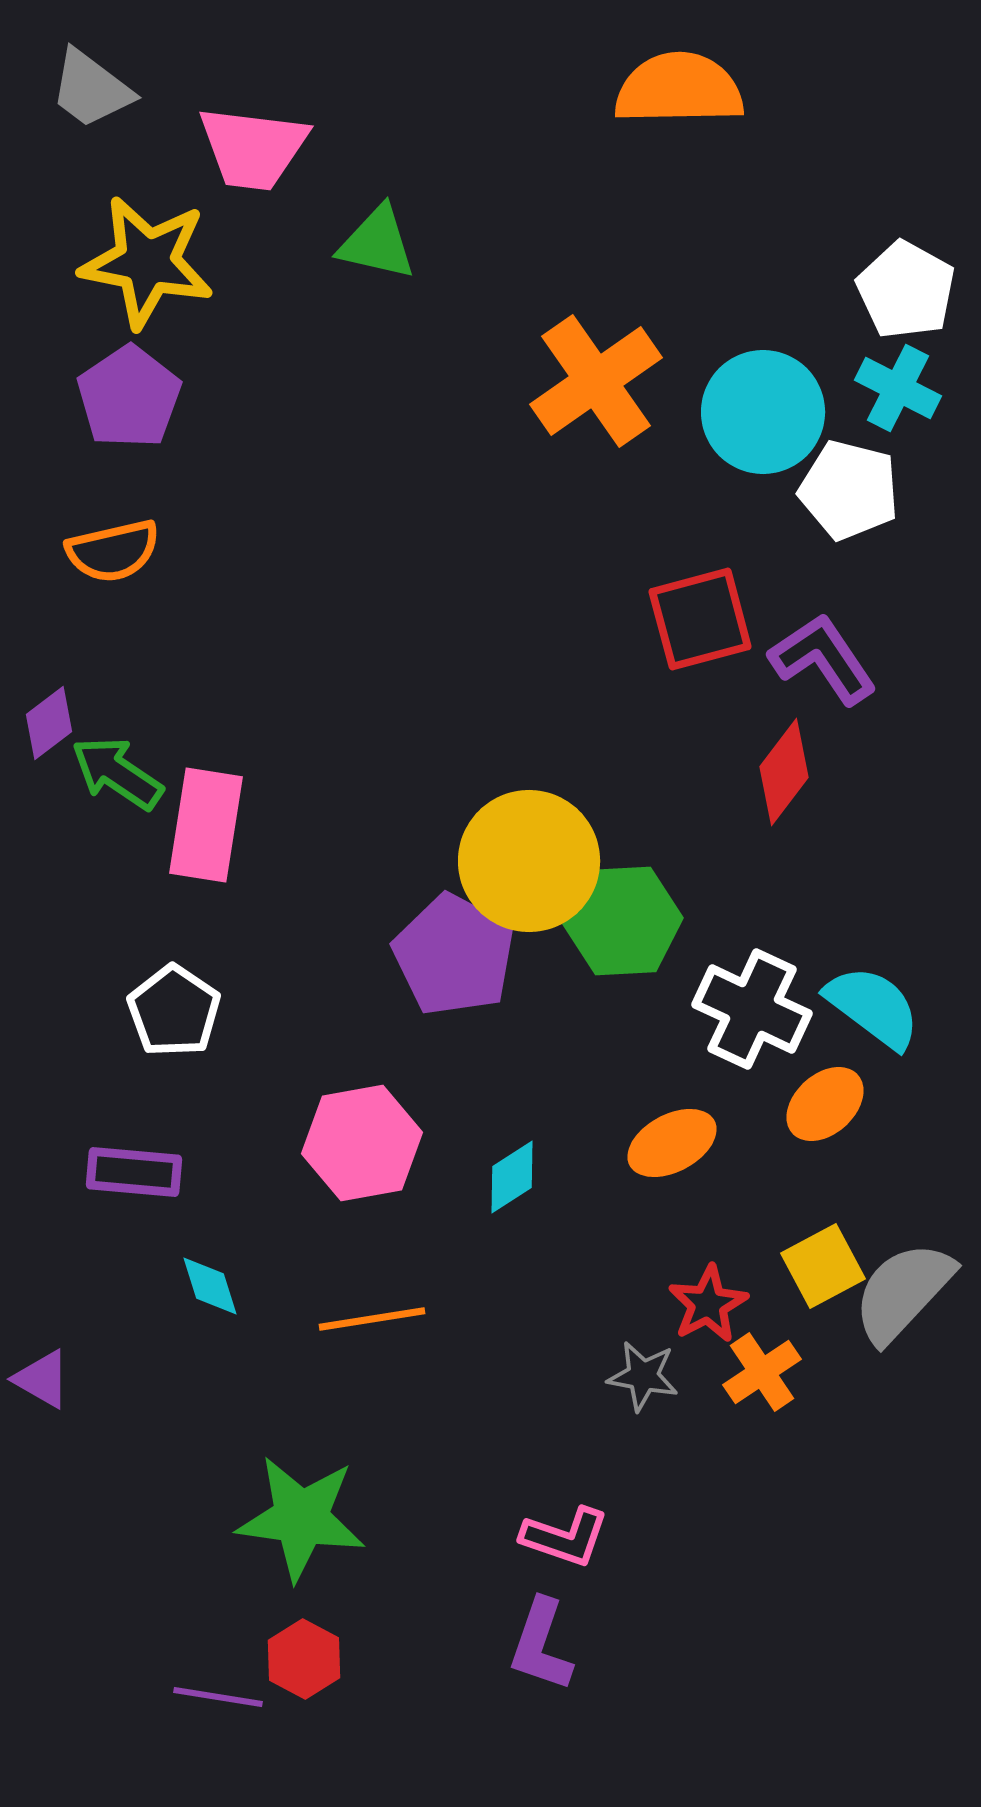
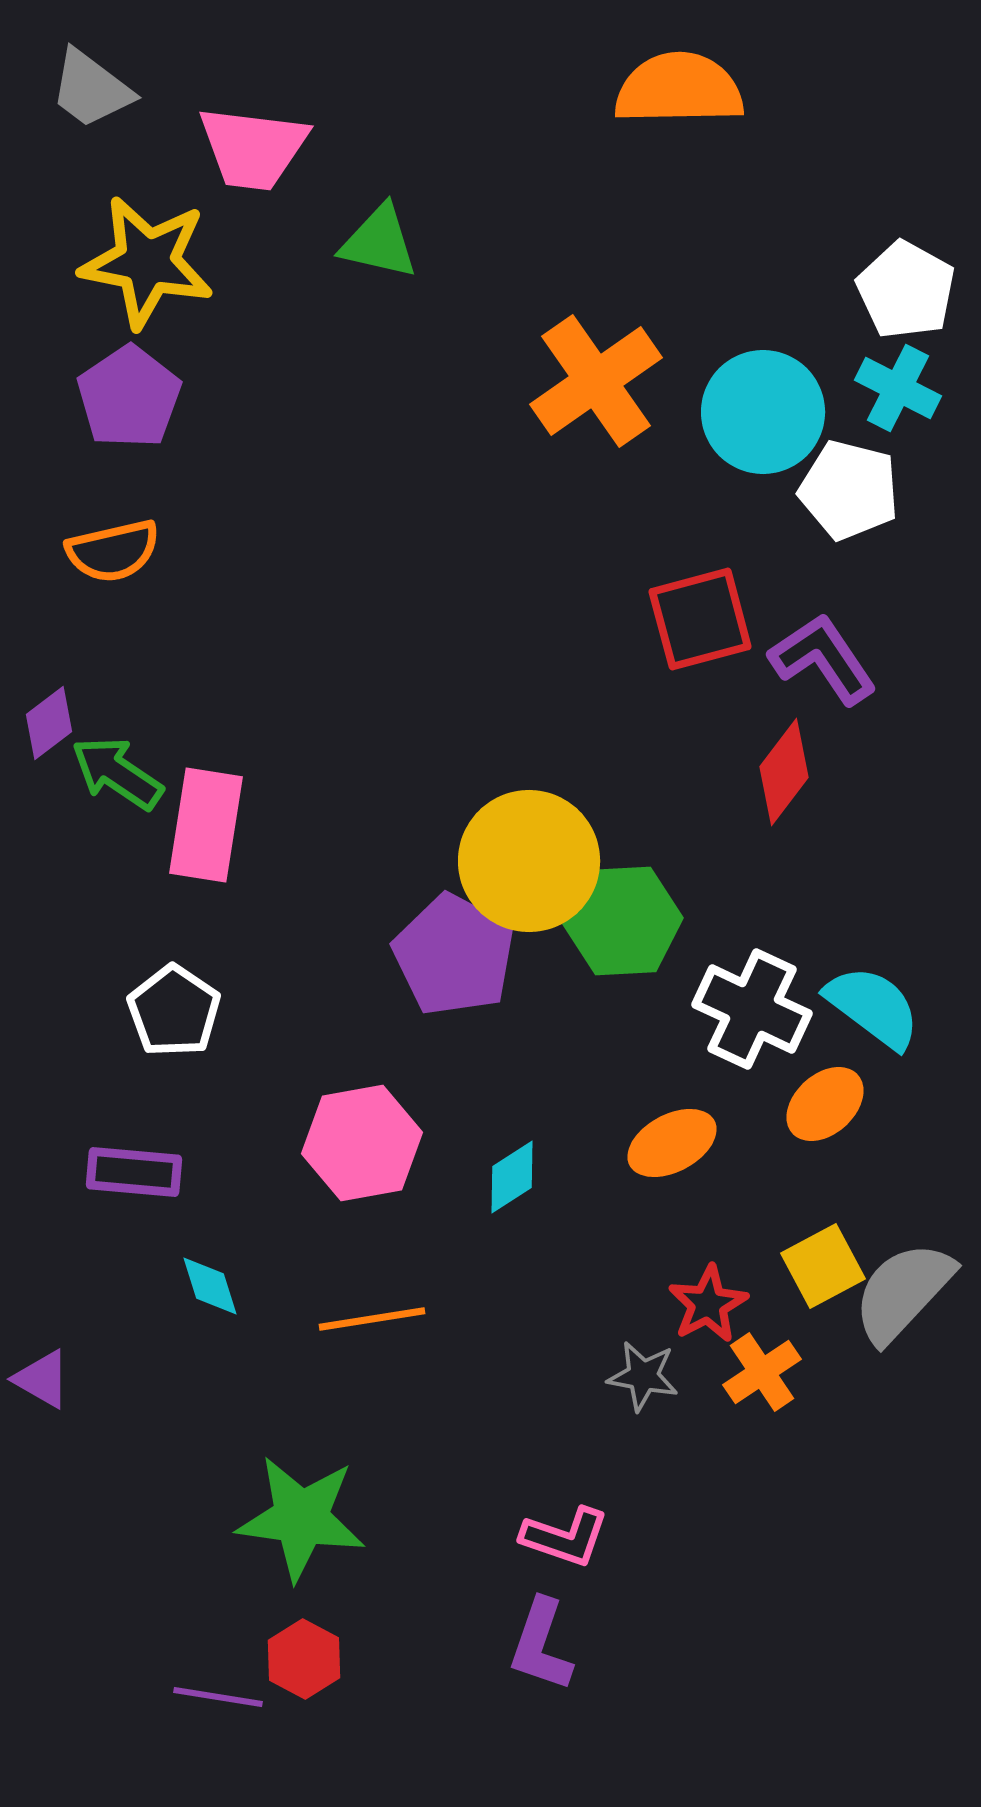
green triangle at (377, 243): moved 2 px right, 1 px up
